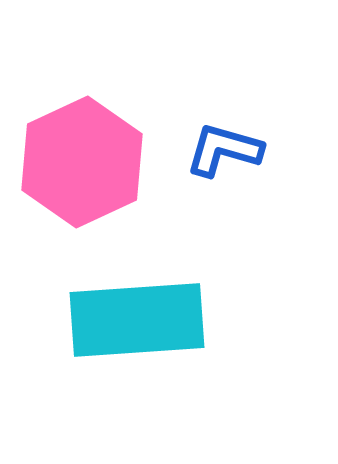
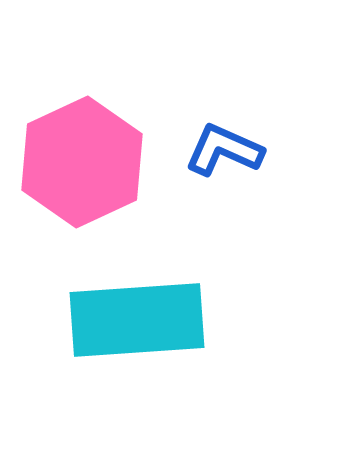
blue L-shape: rotated 8 degrees clockwise
